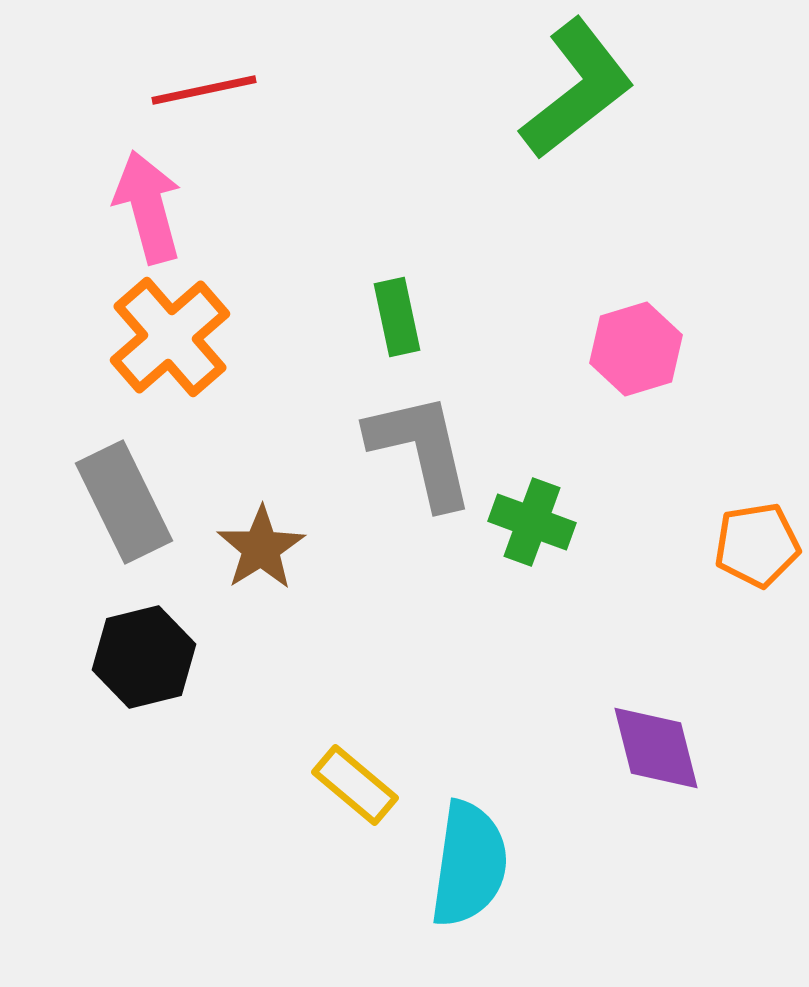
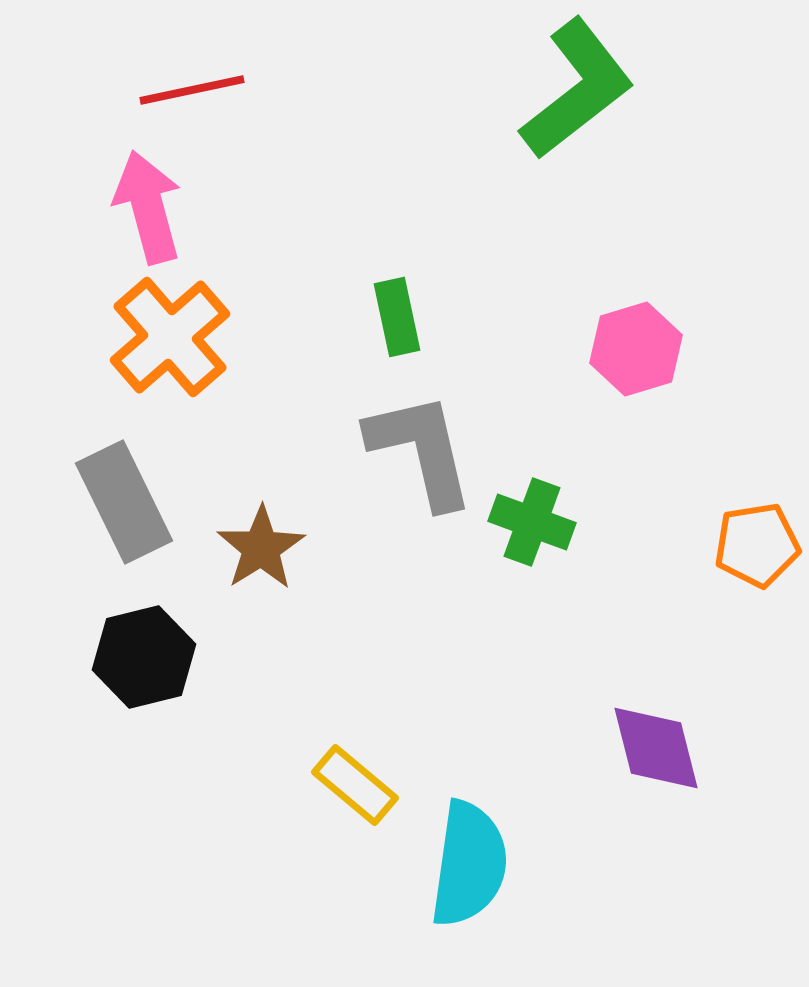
red line: moved 12 px left
